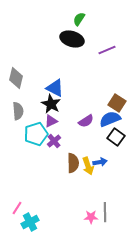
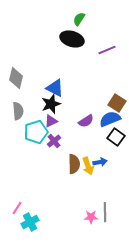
black star: rotated 24 degrees clockwise
cyan pentagon: moved 2 px up
brown semicircle: moved 1 px right, 1 px down
